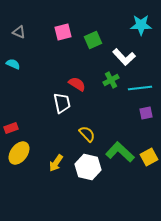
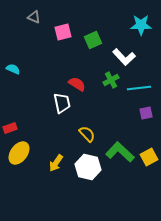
gray triangle: moved 15 px right, 15 px up
cyan semicircle: moved 5 px down
cyan line: moved 1 px left
red rectangle: moved 1 px left
